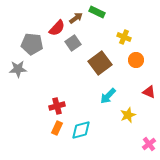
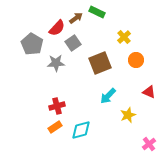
yellow cross: rotated 24 degrees clockwise
gray pentagon: rotated 25 degrees clockwise
brown square: rotated 15 degrees clockwise
gray star: moved 38 px right, 6 px up
orange rectangle: moved 2 px left, 1 px up; rotated 32 degrees clockwise
